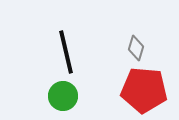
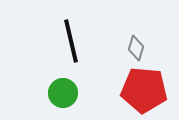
black line: moved 5 px right, 11 px up
green circle: moved 3 px up
